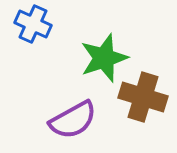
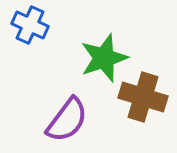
blue cross: moved 3 px left, 1 px down
purple semicircle: moved 6 px left; rotated 24 degrees counterclockwise
